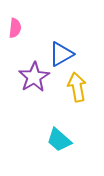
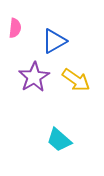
blue triangle: moved 7 px left, 13 px up
yellow arrow: moved 1 px left, 7 px up; rotated 136 degrees clockwise
